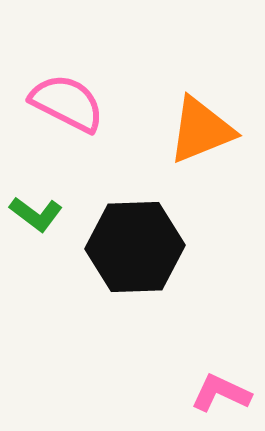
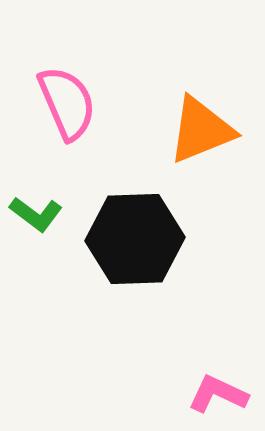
pink semicircle: rotated 40 degrees clockwise
black hexagon: moved 8 px up
pink L-shape: moved 3 px left, 1 px down
